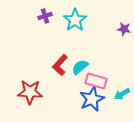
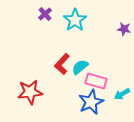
purple cross: moved 2 px up; rotated 24 degrees counterclockwise
red L-shape: moved 2 px right, 1 px up
red star: rotated 10 degrees counterclockwise
blue star: moved 1 px left, 3 px down
